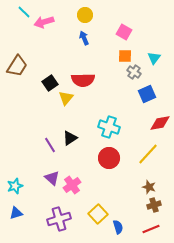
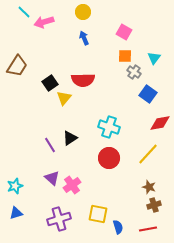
yellow circle: moved 2 px left, 3 px up
blue square: moved 1 px right; rotated 30 degrees counterclockwise
yellow triangle: moved 2 px left
yellow square: rotated 36 degrees counterclockwise
red line: moved 3 px left; rotated 12 degrees clockwise
